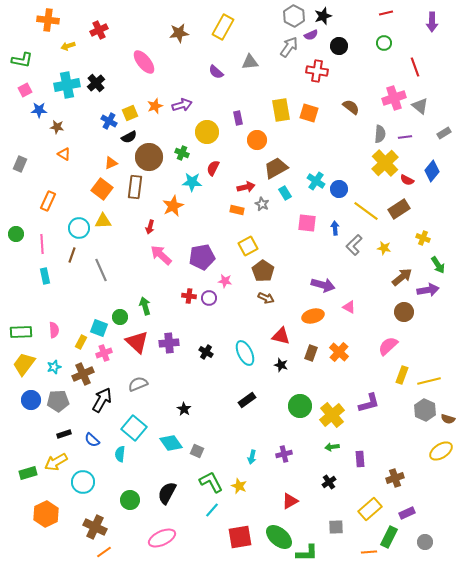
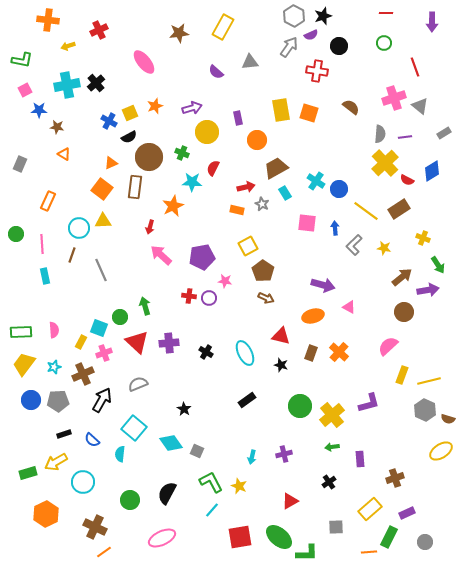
red line at (386, 13): rotated 16 degrees clockwise
purple arrow at (182, 105): moved 10 px right, 3 px down
blue diamond at (432, 171): rotated 20 degrees clockwise
